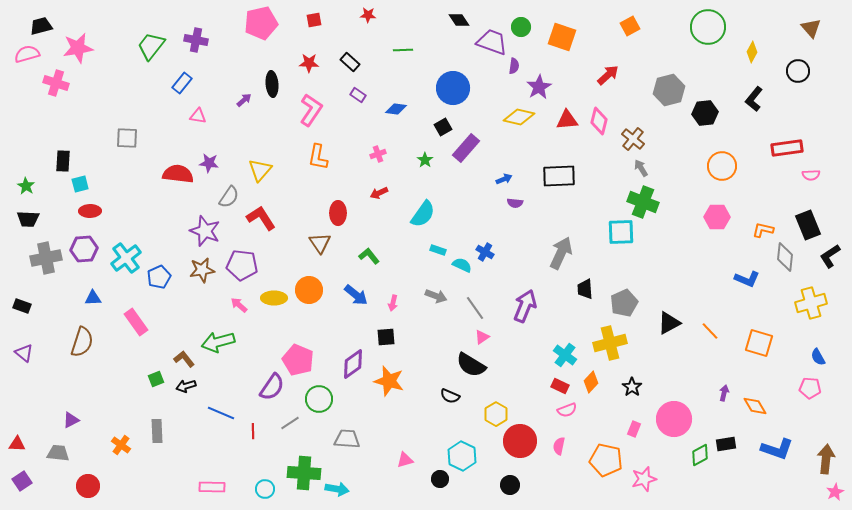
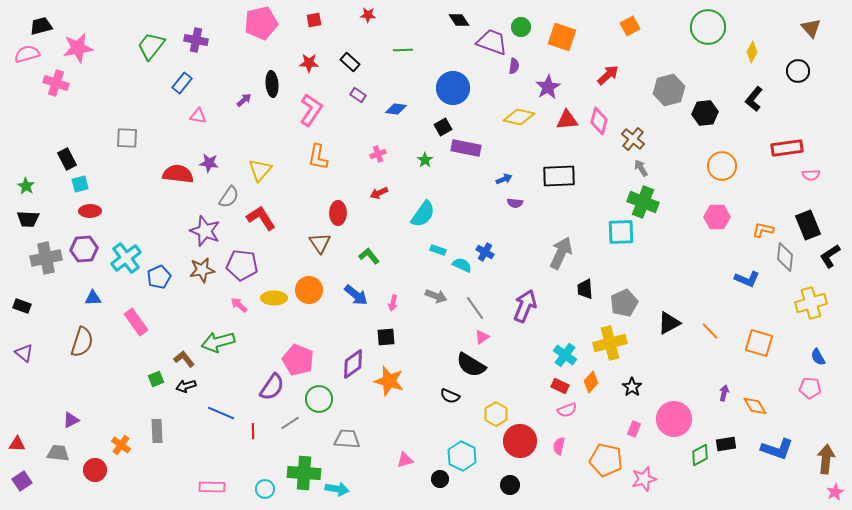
purple star at (539, 87): moved 9 px right
purple rectangle at (466, 148): rotated 60 degrees clockwise
black rectangle at (63, 161): moved 4 px right, 2 px up; rotated 30 degrees counterclockwise
red circle at (88, 486): moved 7 px right, 16 px up
